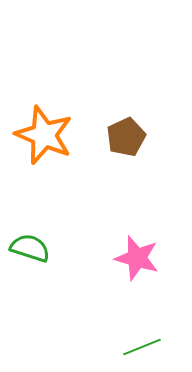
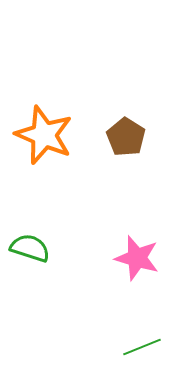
brown pentagon: rotated 15 degrees counterclockwise
